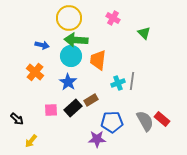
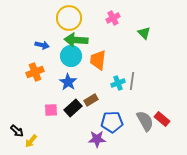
pink cross: rotated 32 degrees clockwise
orange cross: rotated 30 degrees clockwise
black arrow: moved 12 px down
